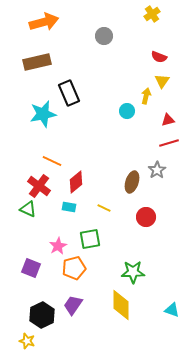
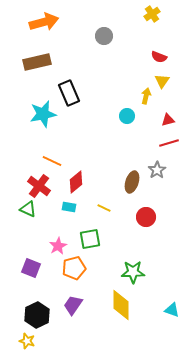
cyan circle: moved 5 px down
black hexagon: moved 5 px left
